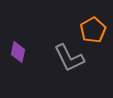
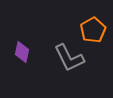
purple diamond: moved 4 px right
